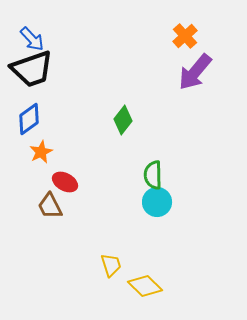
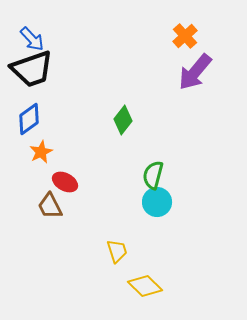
green semicircle: rotated 16 degrees clockwise
yellow trapezoid: moved 6 px right, 14 px up
